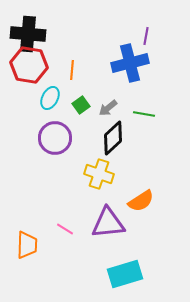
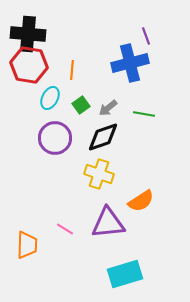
purple line: rotated 30 degrees counterclockwise
black diamond: moved 10 px left, 1 px up; rotated 24 degrees clockwise
